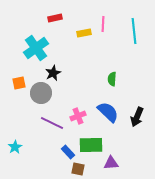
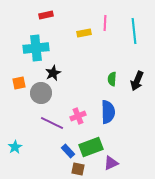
red rectangle: moved 9 px left, 3 px up
pink line: moved 2 px right, 1 px up
cyan cross: rotated 30 degrees clockwise
blue semicircle: rotated 45 degrees clockwise
black arrow: moved 36 px up
green rectangle: moved 2 px down; rotated 20 degrees counterclockwise
blue rectangle: moved 1 px up
purple triangle: rotated 21 degrees counterclockwise
